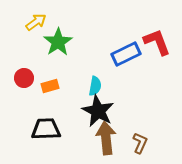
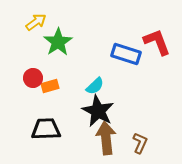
blue rectangle: rotated 44 degrees clockwise
red circle: moved 9 px right
cyan semicircle: rotated 36 degrees clockwise
